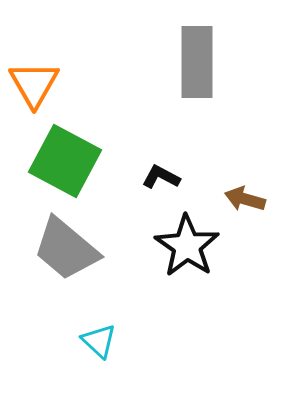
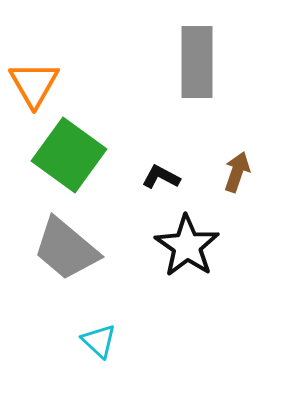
green square: moved 4 px right, 6 px up; rotated 8 degrees clockwise
brown arrow: moved 8 px left, 27 px up; rotated 93 degrees clockwise
